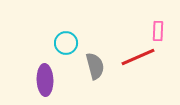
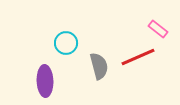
pink rectangle: moved 2 px up; rotated 54 degrees counterclockwise
gray semicircle: moved 4 px right
purple ellipse: moved 1 px down
